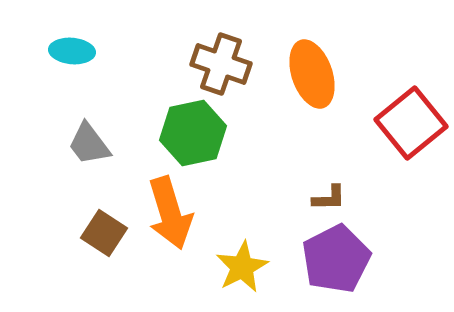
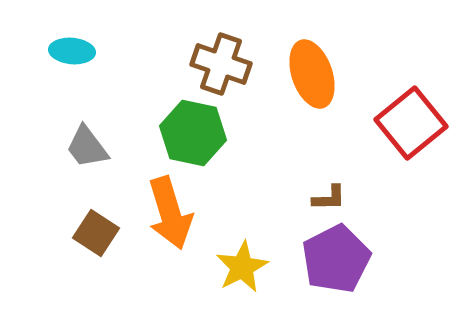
green hexagon: rotated 24 degrees clockwise
gray trapezoid: moved 2 px left, 3 px down
brown square: moved 8 px left
